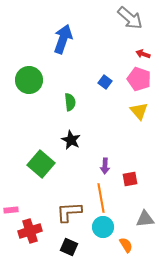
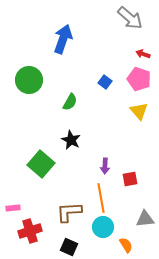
green semicircle: rotated 36 degrees clockwise
pink rectangle: moved 2 px right, 2 px up
